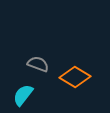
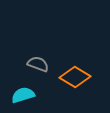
cyan semicircle: rotated 35 degrees clockwise
